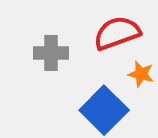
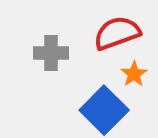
orange star: moved 7 px left; rotated 24 degrees clockwise
